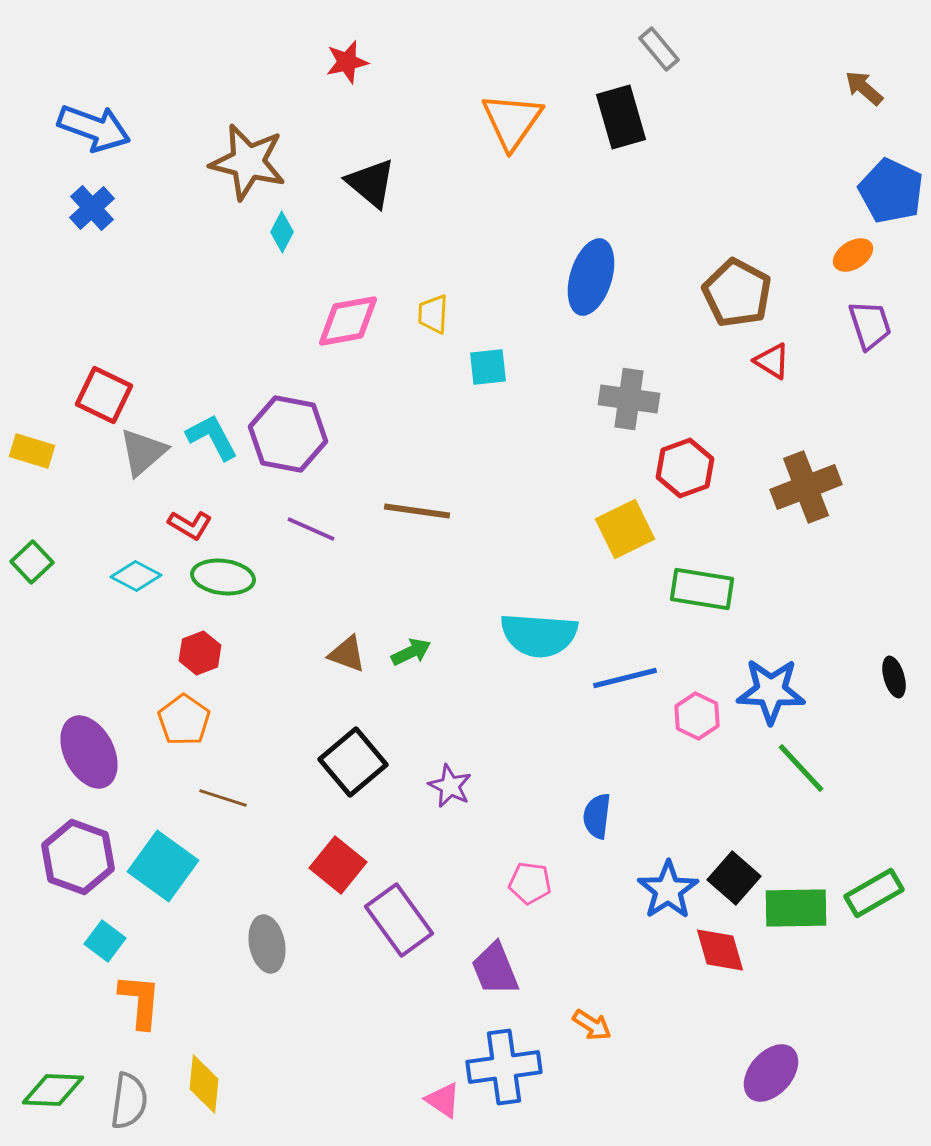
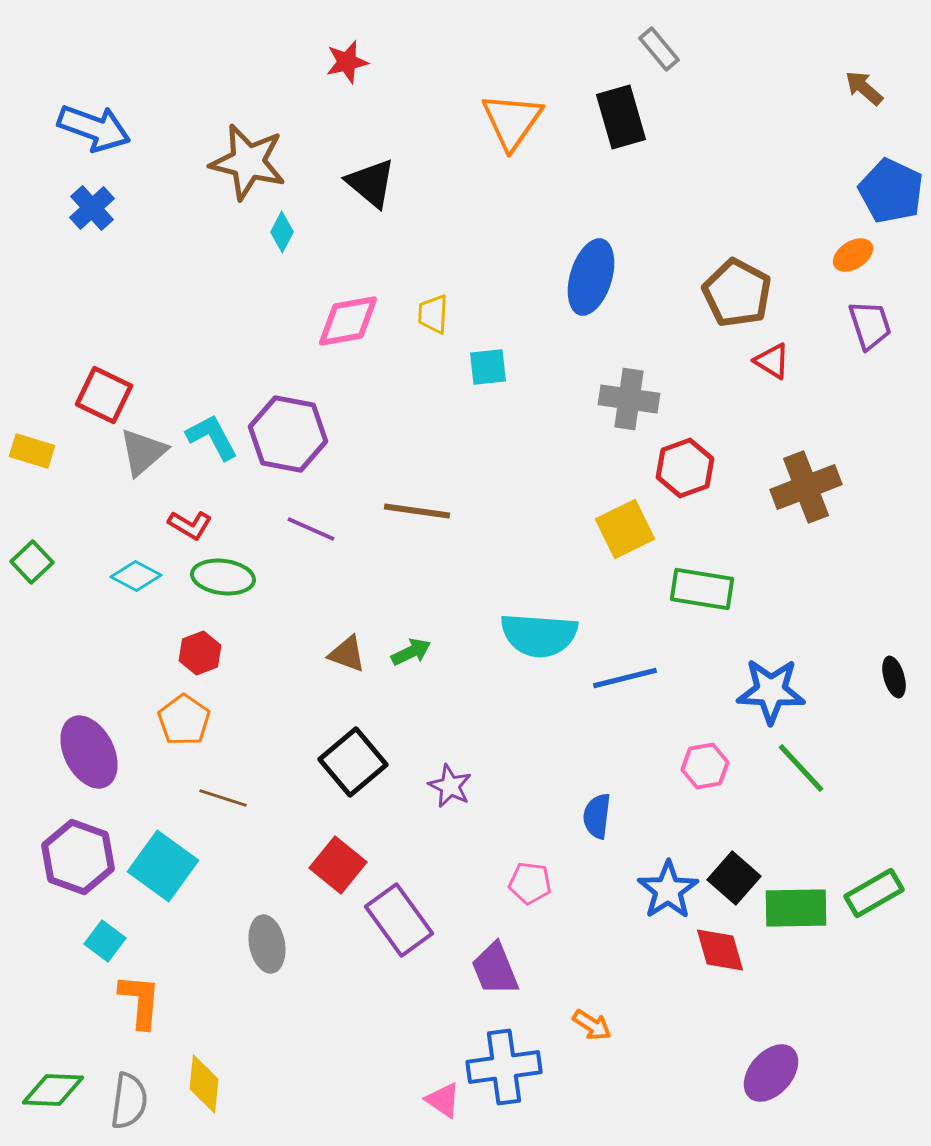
pink hexagon at (697, 716): moved 8 px right, 50 px down; rotated 24 degrees clockwise
